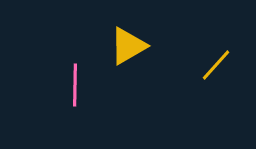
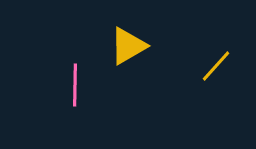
yellow line: moved 1 px down
